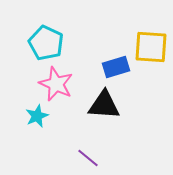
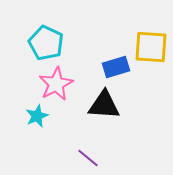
pink star: rotated 20 degrees clockwise
